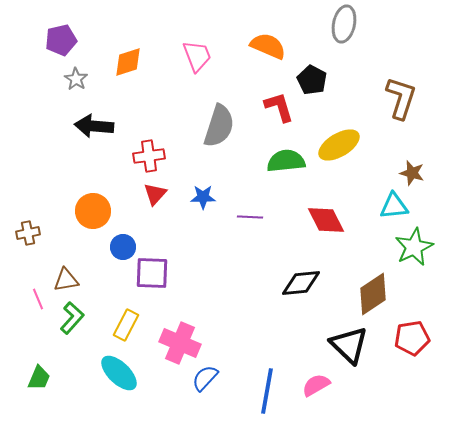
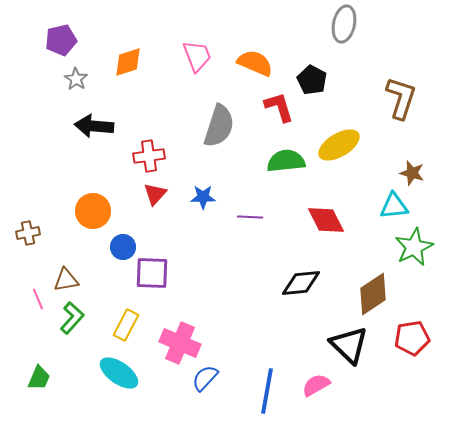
orange semicircle: moved 13 px left, 17 px down
cyan ellipse: rotated 9 degrees counterclockwise
